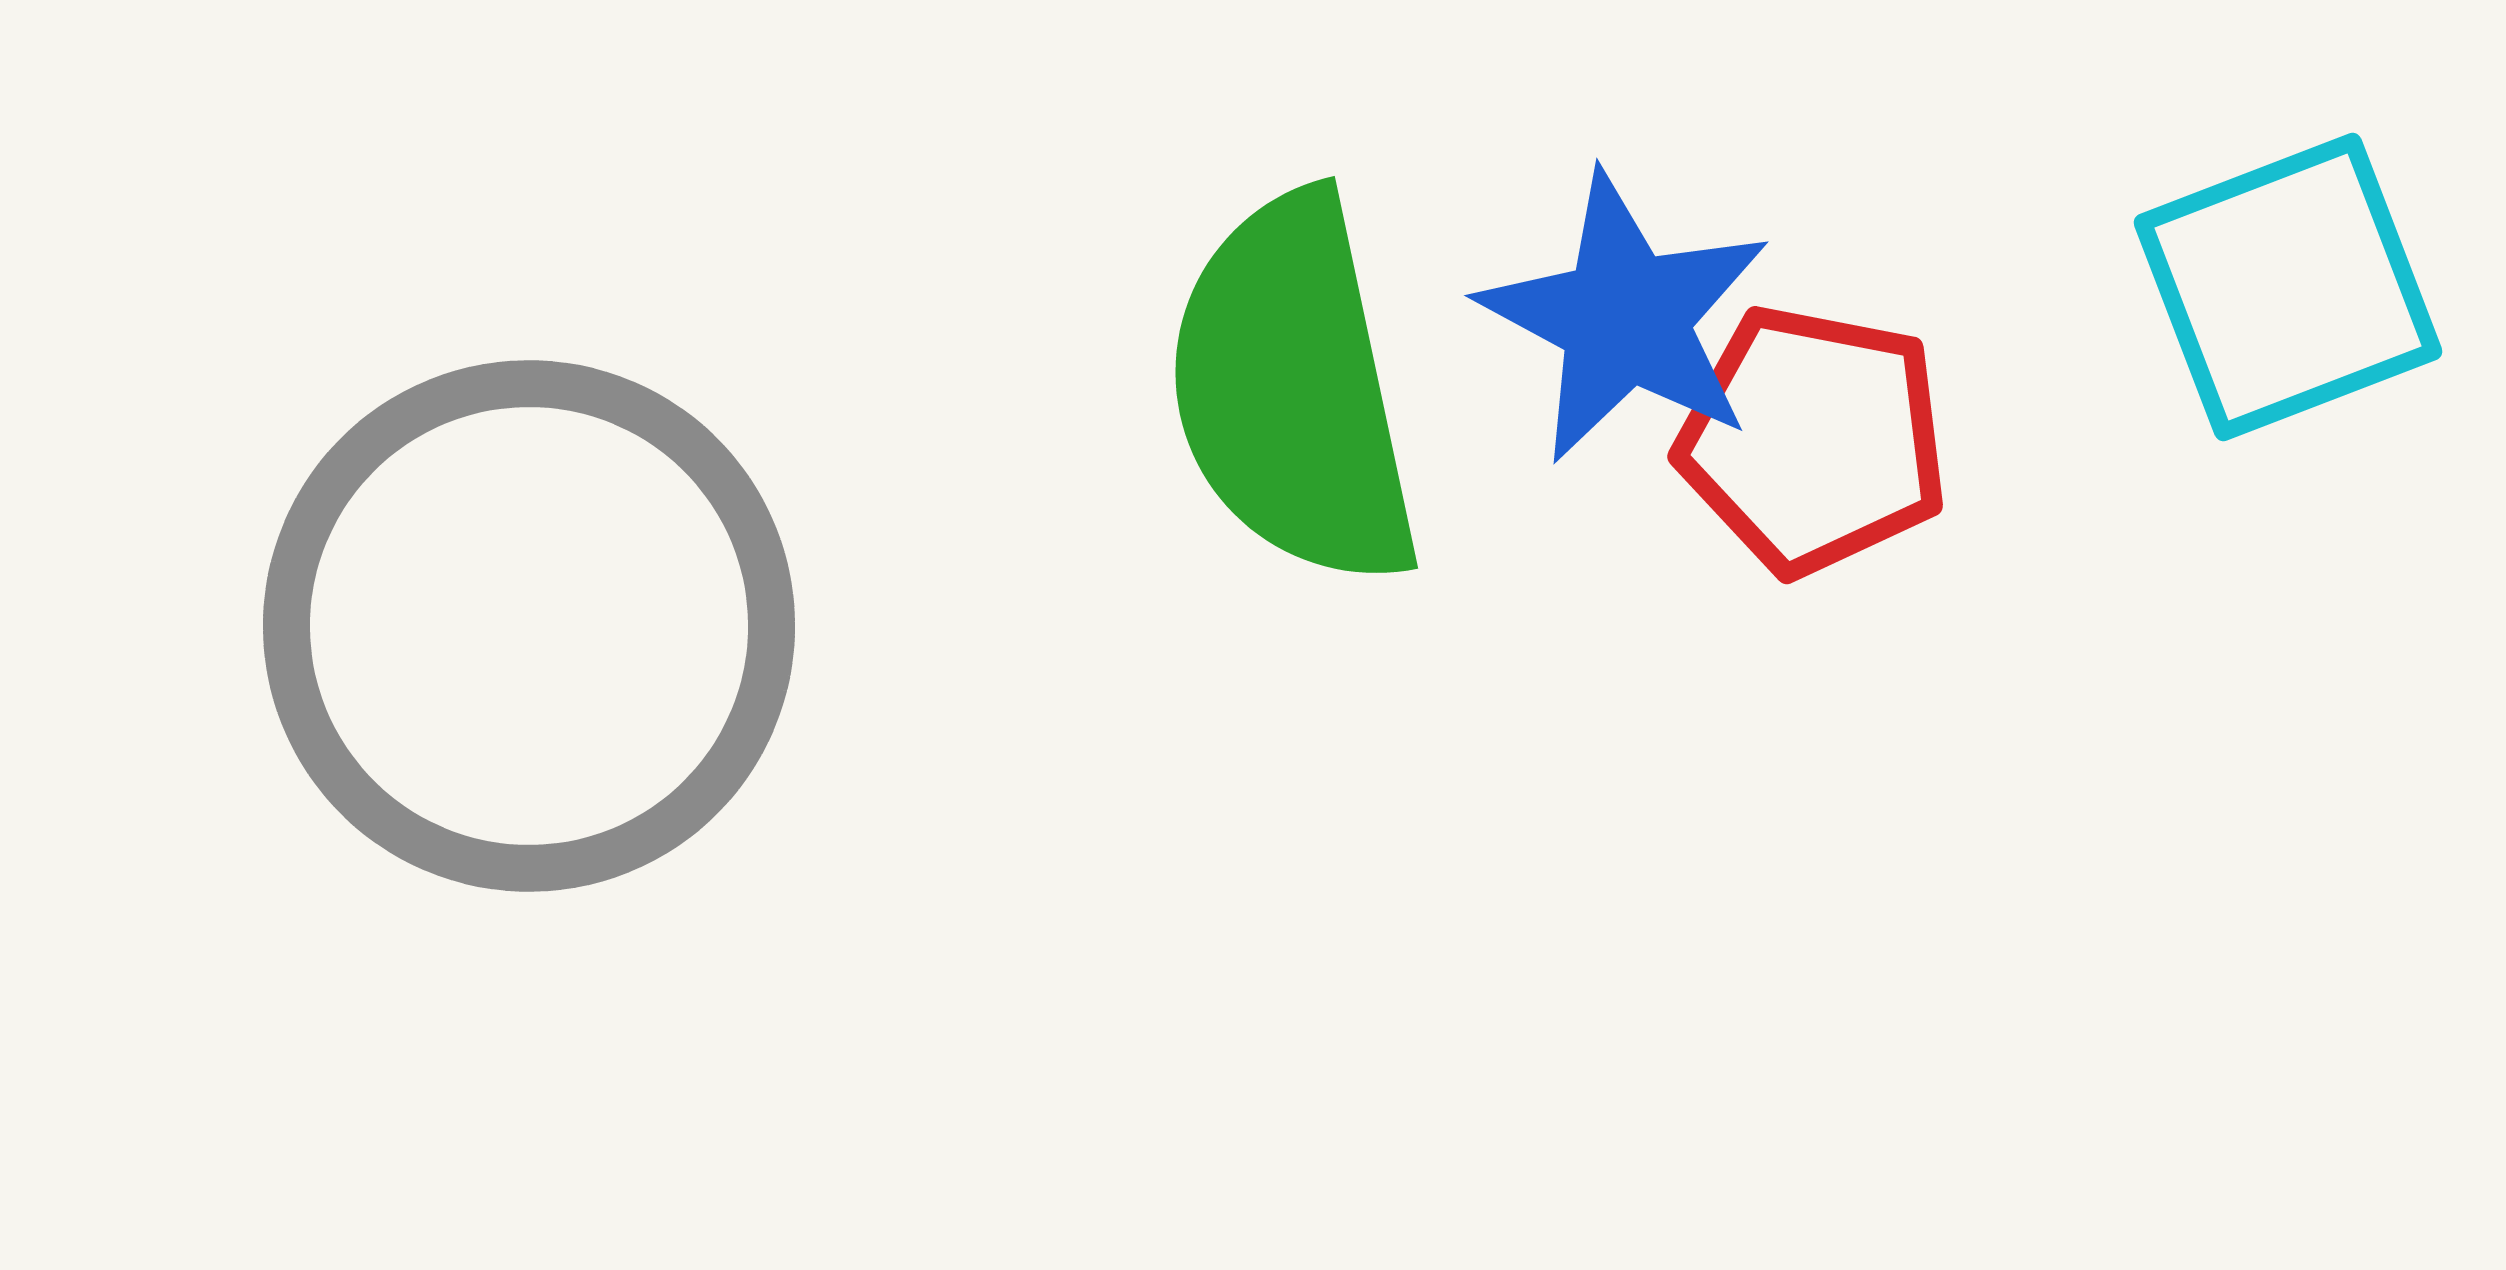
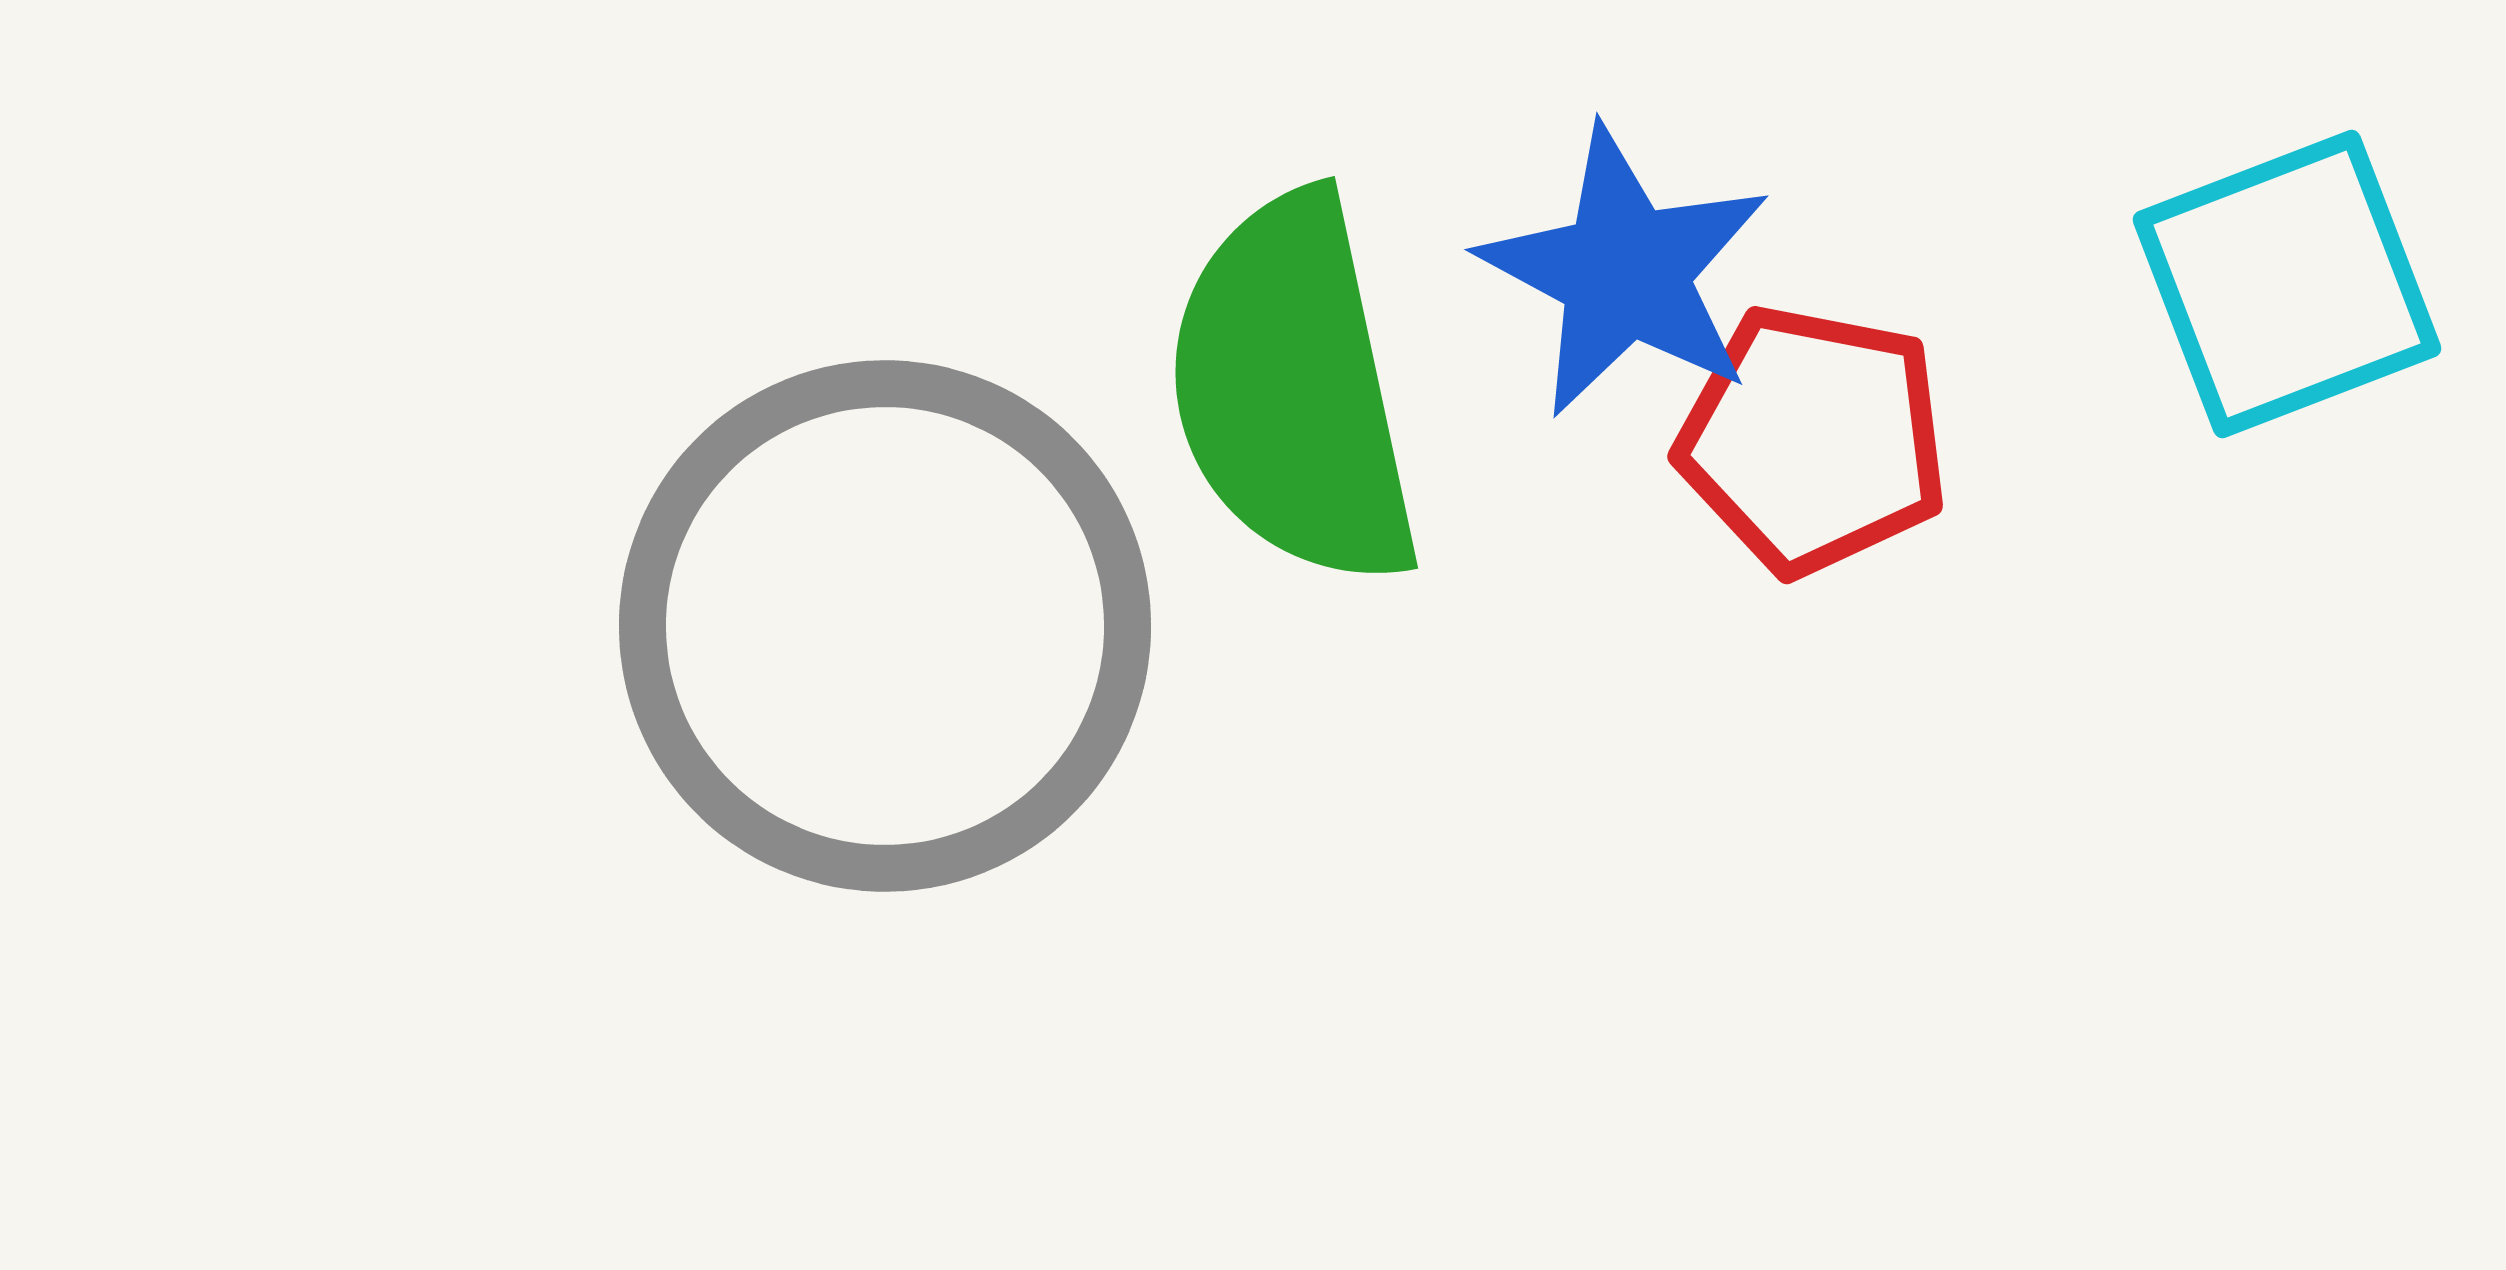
cyan square: moved 1 px left, 3 px up
blue star: moved 46 px up
gray circle: moved 356 px right
